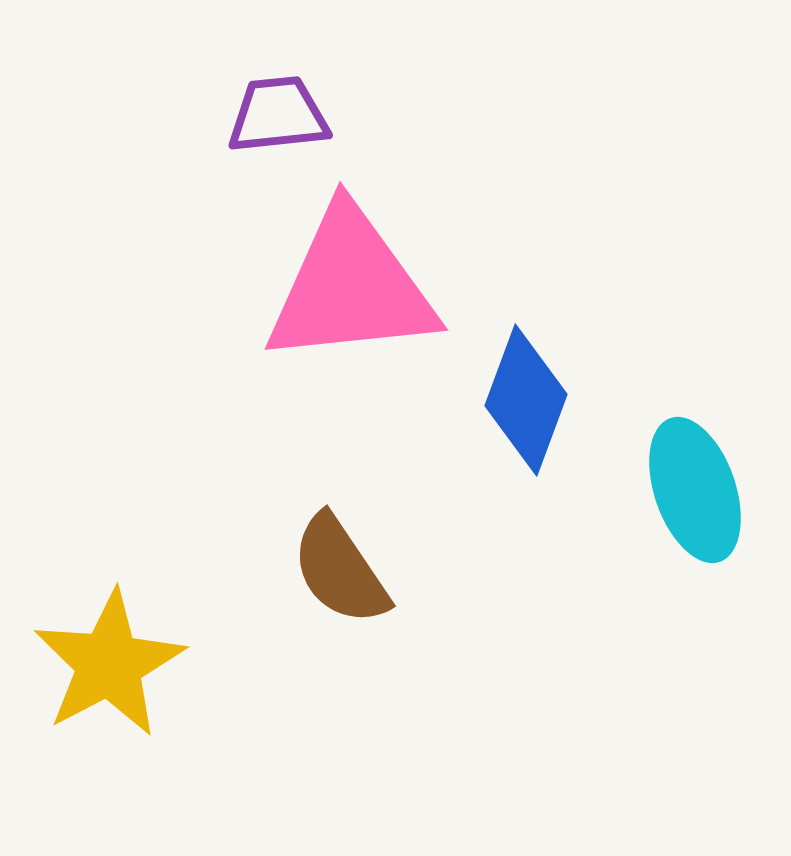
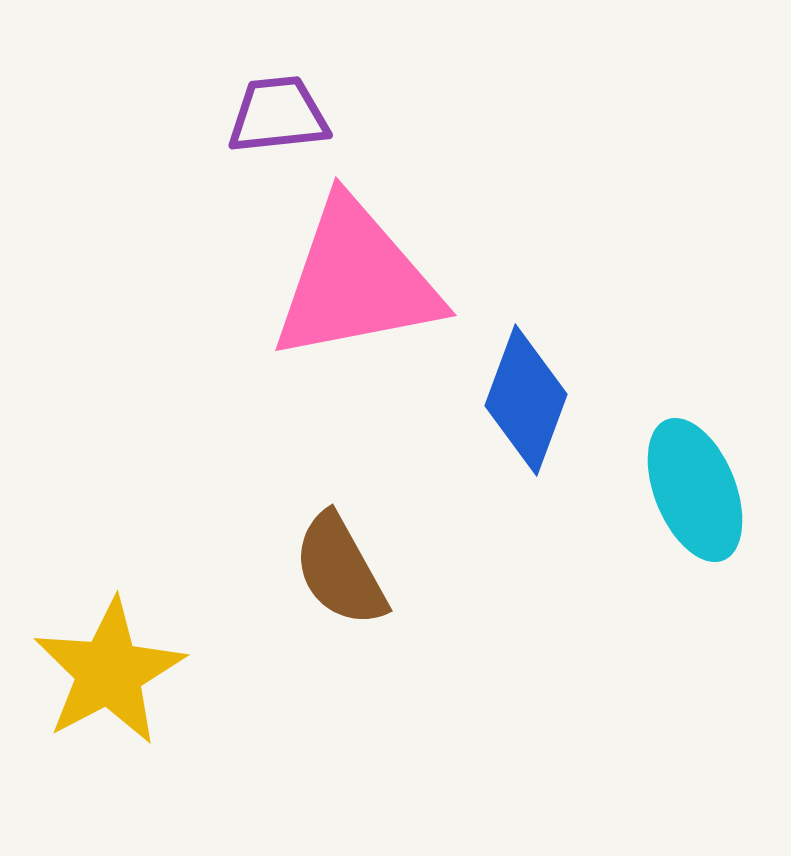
pink triangle: moved 5 px right, 6 px up; rotated 5 degrees counterclockwise
cyan ellipse: rotated 3 degrees counterclockwise
brown semicircle: rotated 5 degrees clockwise
yellow star: moved 8 px down
